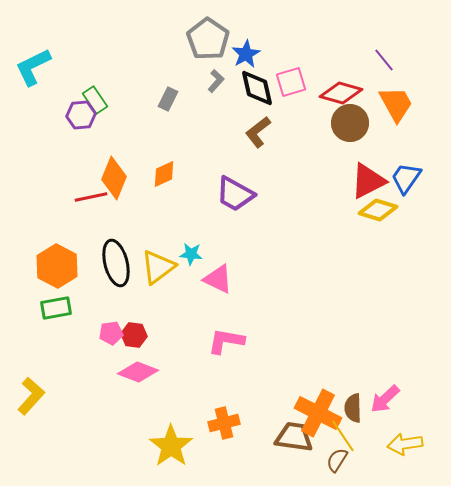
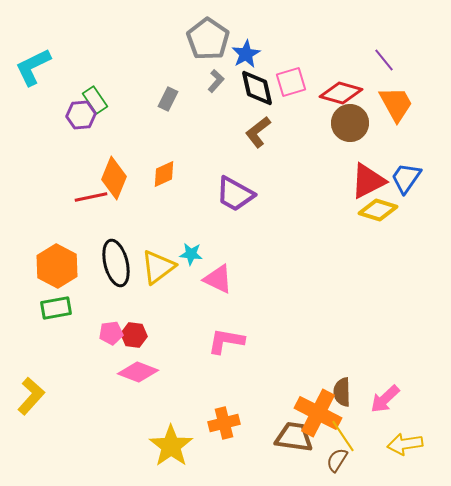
brown semicircle at (353, 408): moved 11 px left, 16 px up
